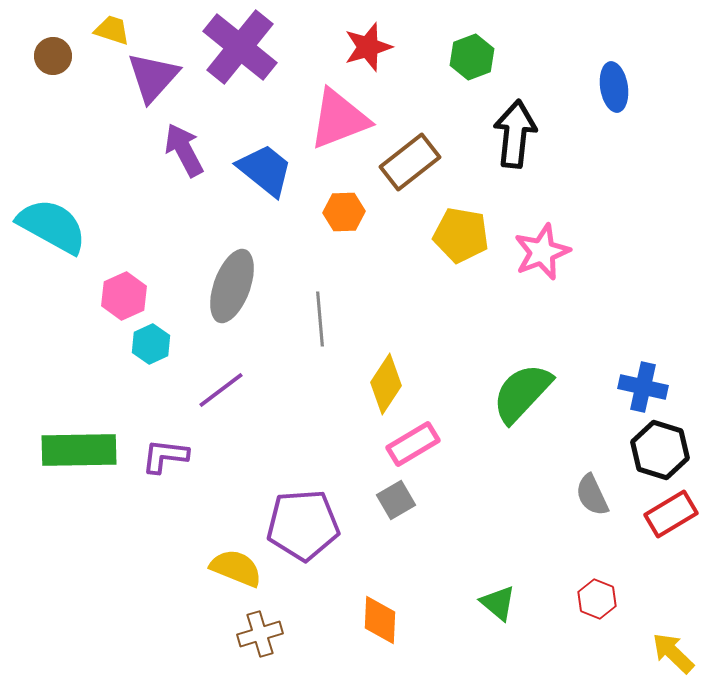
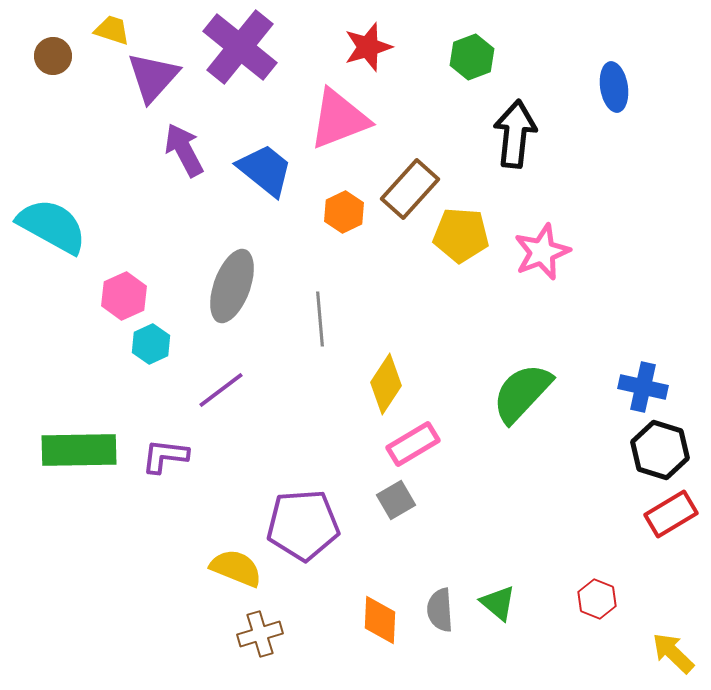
brown rectangle: moved 27 px down; rotated 10 degrees counterclockwise
orange hexagon: rotated 24 degrees counterclockwise
yellow pentagon: rotated 6 degrees counterclockwise
gray semicircle: moved 152 px left, 115 px down; rotated 21 degrees clockwise
